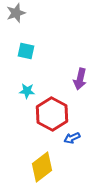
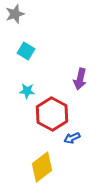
gray star: moved 1 px left, 1 px down
cyan square: rotated 18 degrees clockwise
